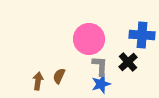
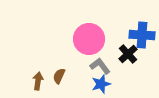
black cross: moved 8 px up
gray L-shape: rotated 40 degrees counterclockwise
